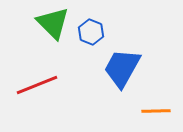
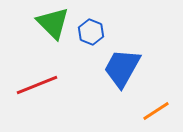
orange line: rotated 32 degrees counterclockwise
